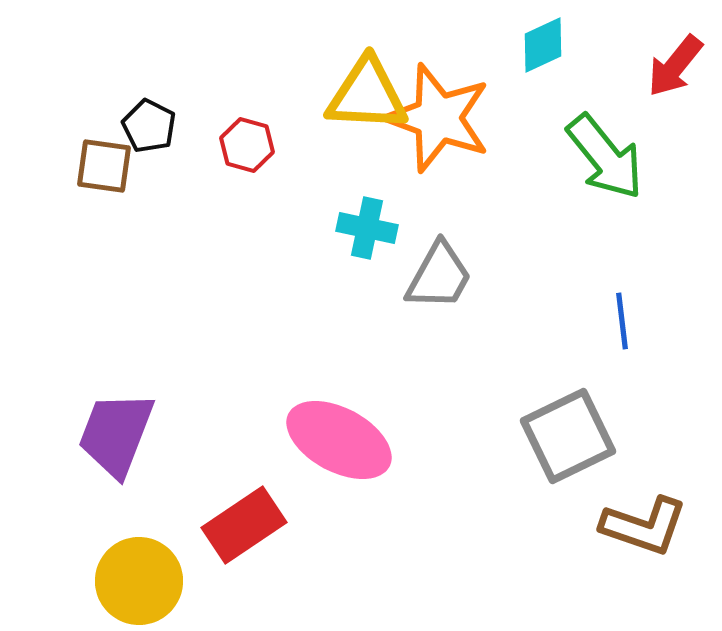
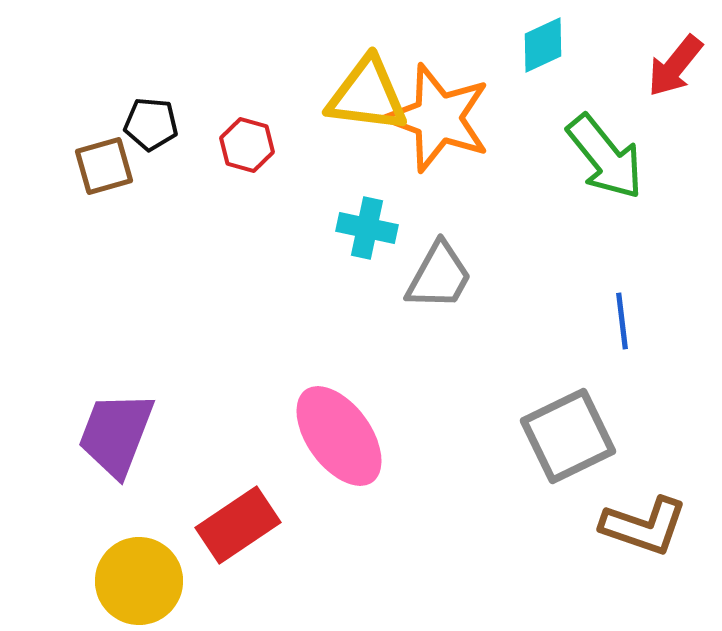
yellow triangle: rotated 4 degrees clockwise
black pentagon: moved 2 px right, 2 px up; rotated 22 degrees counterclockwise
brown square: rotated 24 degrees counterclockwise
pink ellipse: moved 4 px up; rotated 26 degrees clockwise
red rectangle: moved 6 px left
